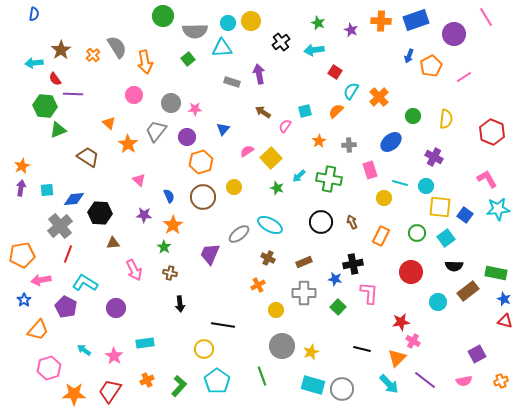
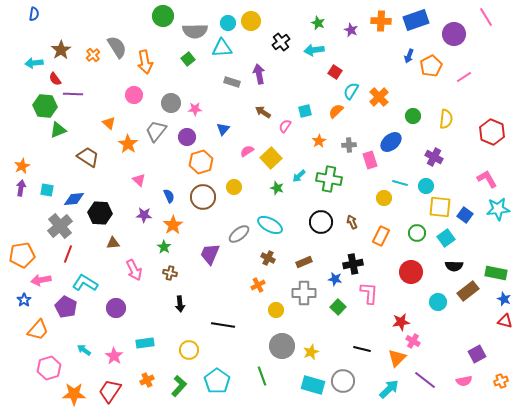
pink rectangle at (370, 170): moved 10 px up
cyan square at (47, 190): rotated 16 degrees clockwise
yellow circle at (204, 349): moved 15 px left, 1 px down
cyan arrow at (389, 384): moved 5 px down; rotated 90 degrees counterclockwise
gray circle at (342, 389): moved 1 px right, 8 px up
